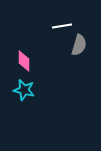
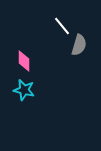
white line: rotated 60 degrees clockwise
